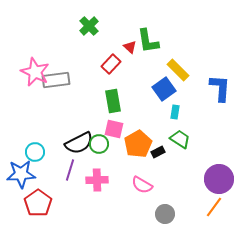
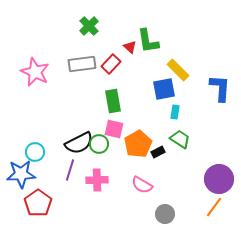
gray rectangle: moved 26 px right, 16 px up
blue square: rotated 25 degrees clockwise
